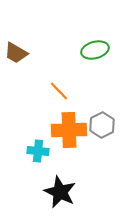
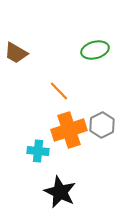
orange cross: rotated 16 degrees counterclockwise
